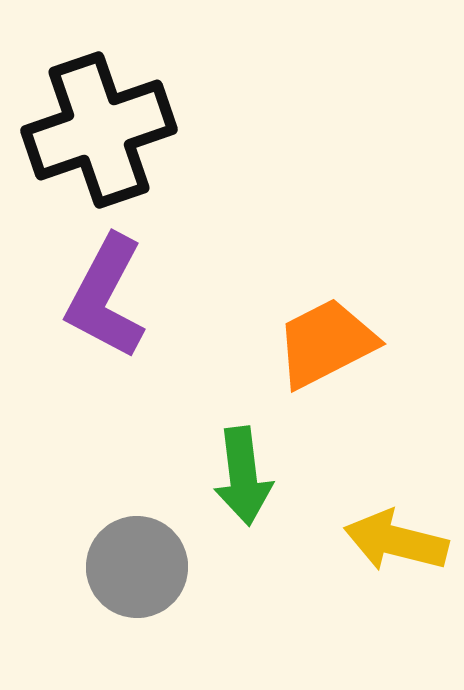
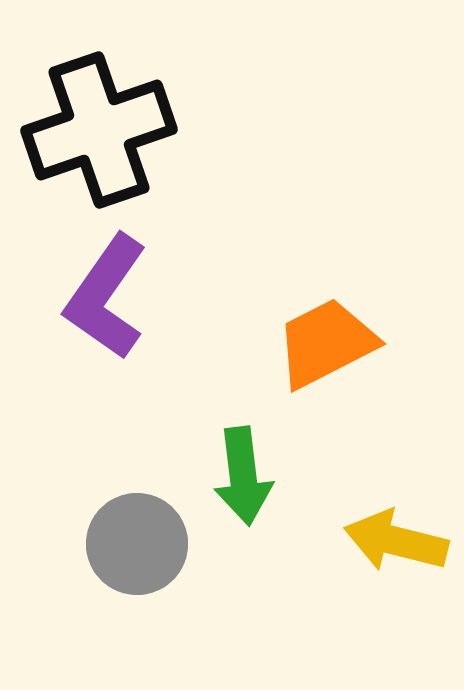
purple L-shape: rotated 7 degrees clockwise
gray circle: moved 23 px up
